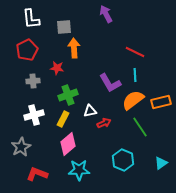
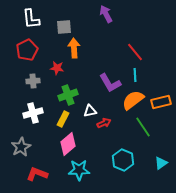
red line: rotated 24 degrees clockwise
white cross: moved 1 px left, 2 px up
green line: moved 3 px right
